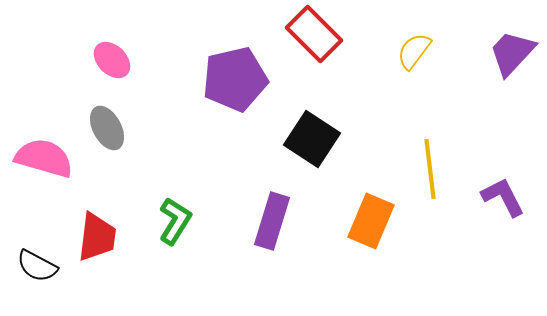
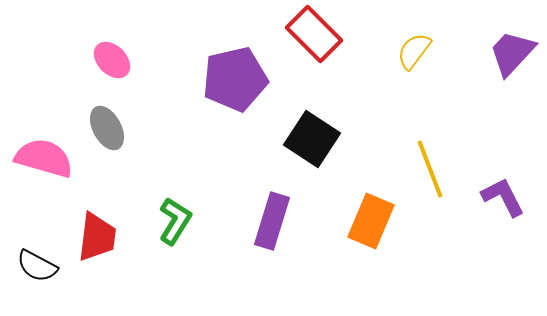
yellow line: rotated 14 degrees counterclockwise
